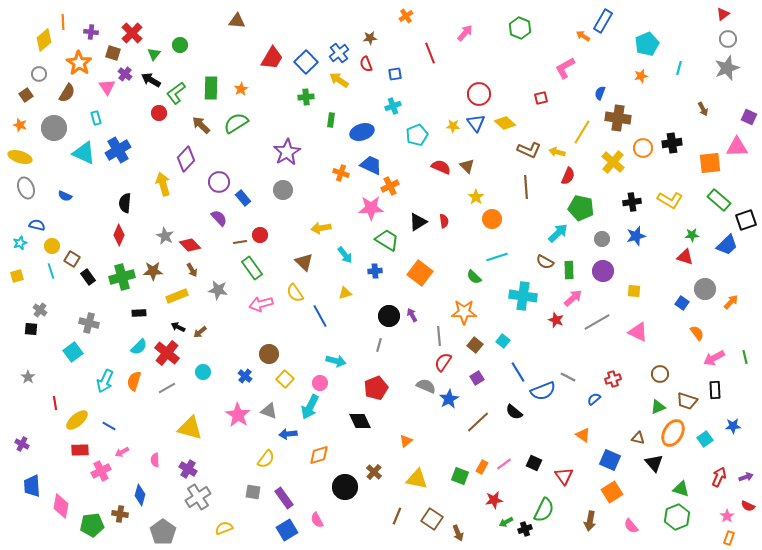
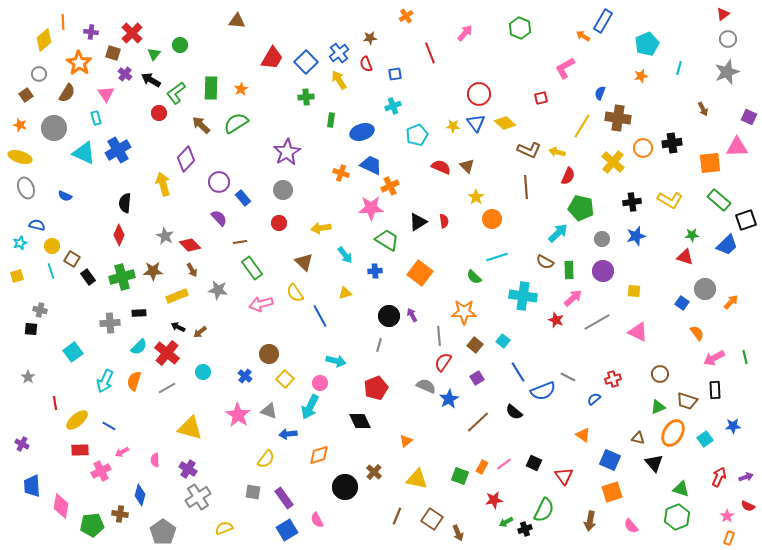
gray star at (727, 68): moved 4 px down
yellow arrow at (339, 80): rotated 24 degrees clockwise
pink triangle at (107, 87): moved 1 px left, 7 px down
yellow line at (582, 132): moved 6 px up
red circle at (260, 235): moved 19 px right, 12 px up
gray cross at (40, 310): rotated 24 degrees counterclockwise
gray cross at (89, 323): moved 21 px right; rotated 18 degrees counterclockwise
orange square at (612, 492): rotated 15 degrees clockwise
